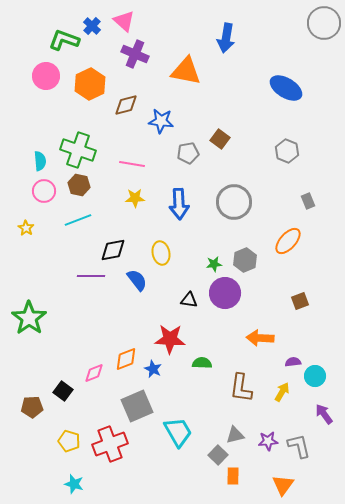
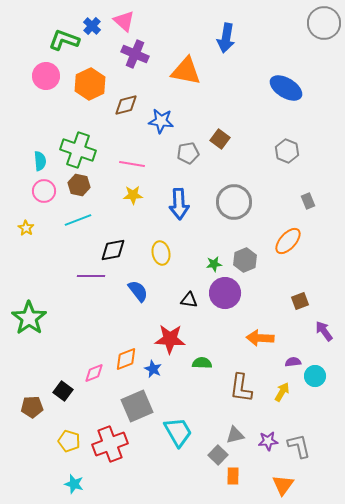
yellow star at (135, 198): moved 2 px left, 3 px up
blue semicircle at (137, 280): moved 1 px right, 11 px down
purple arrow at (324, 414): moved 83 px up
